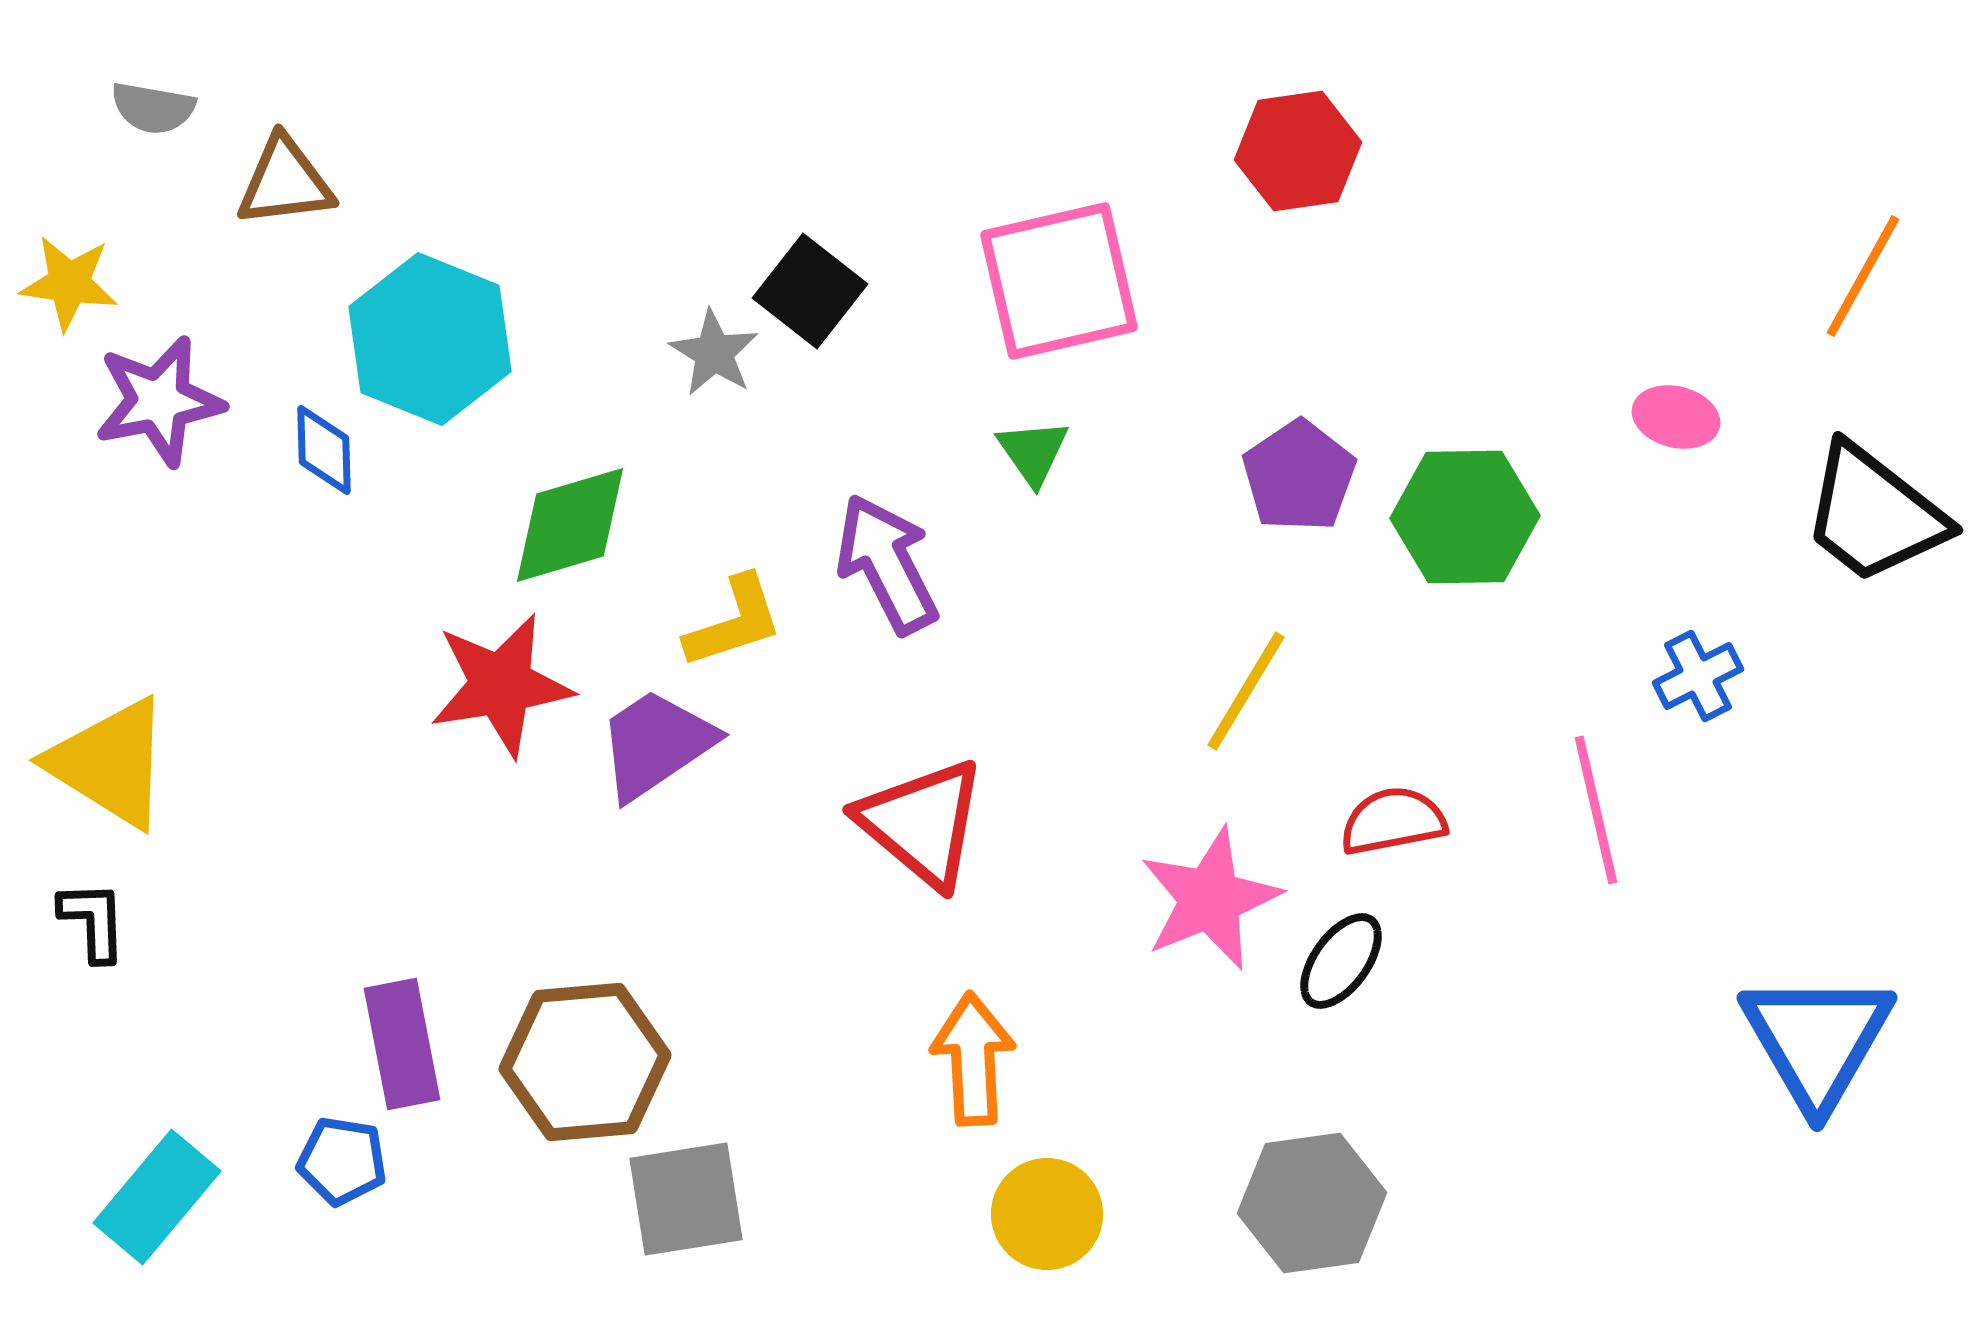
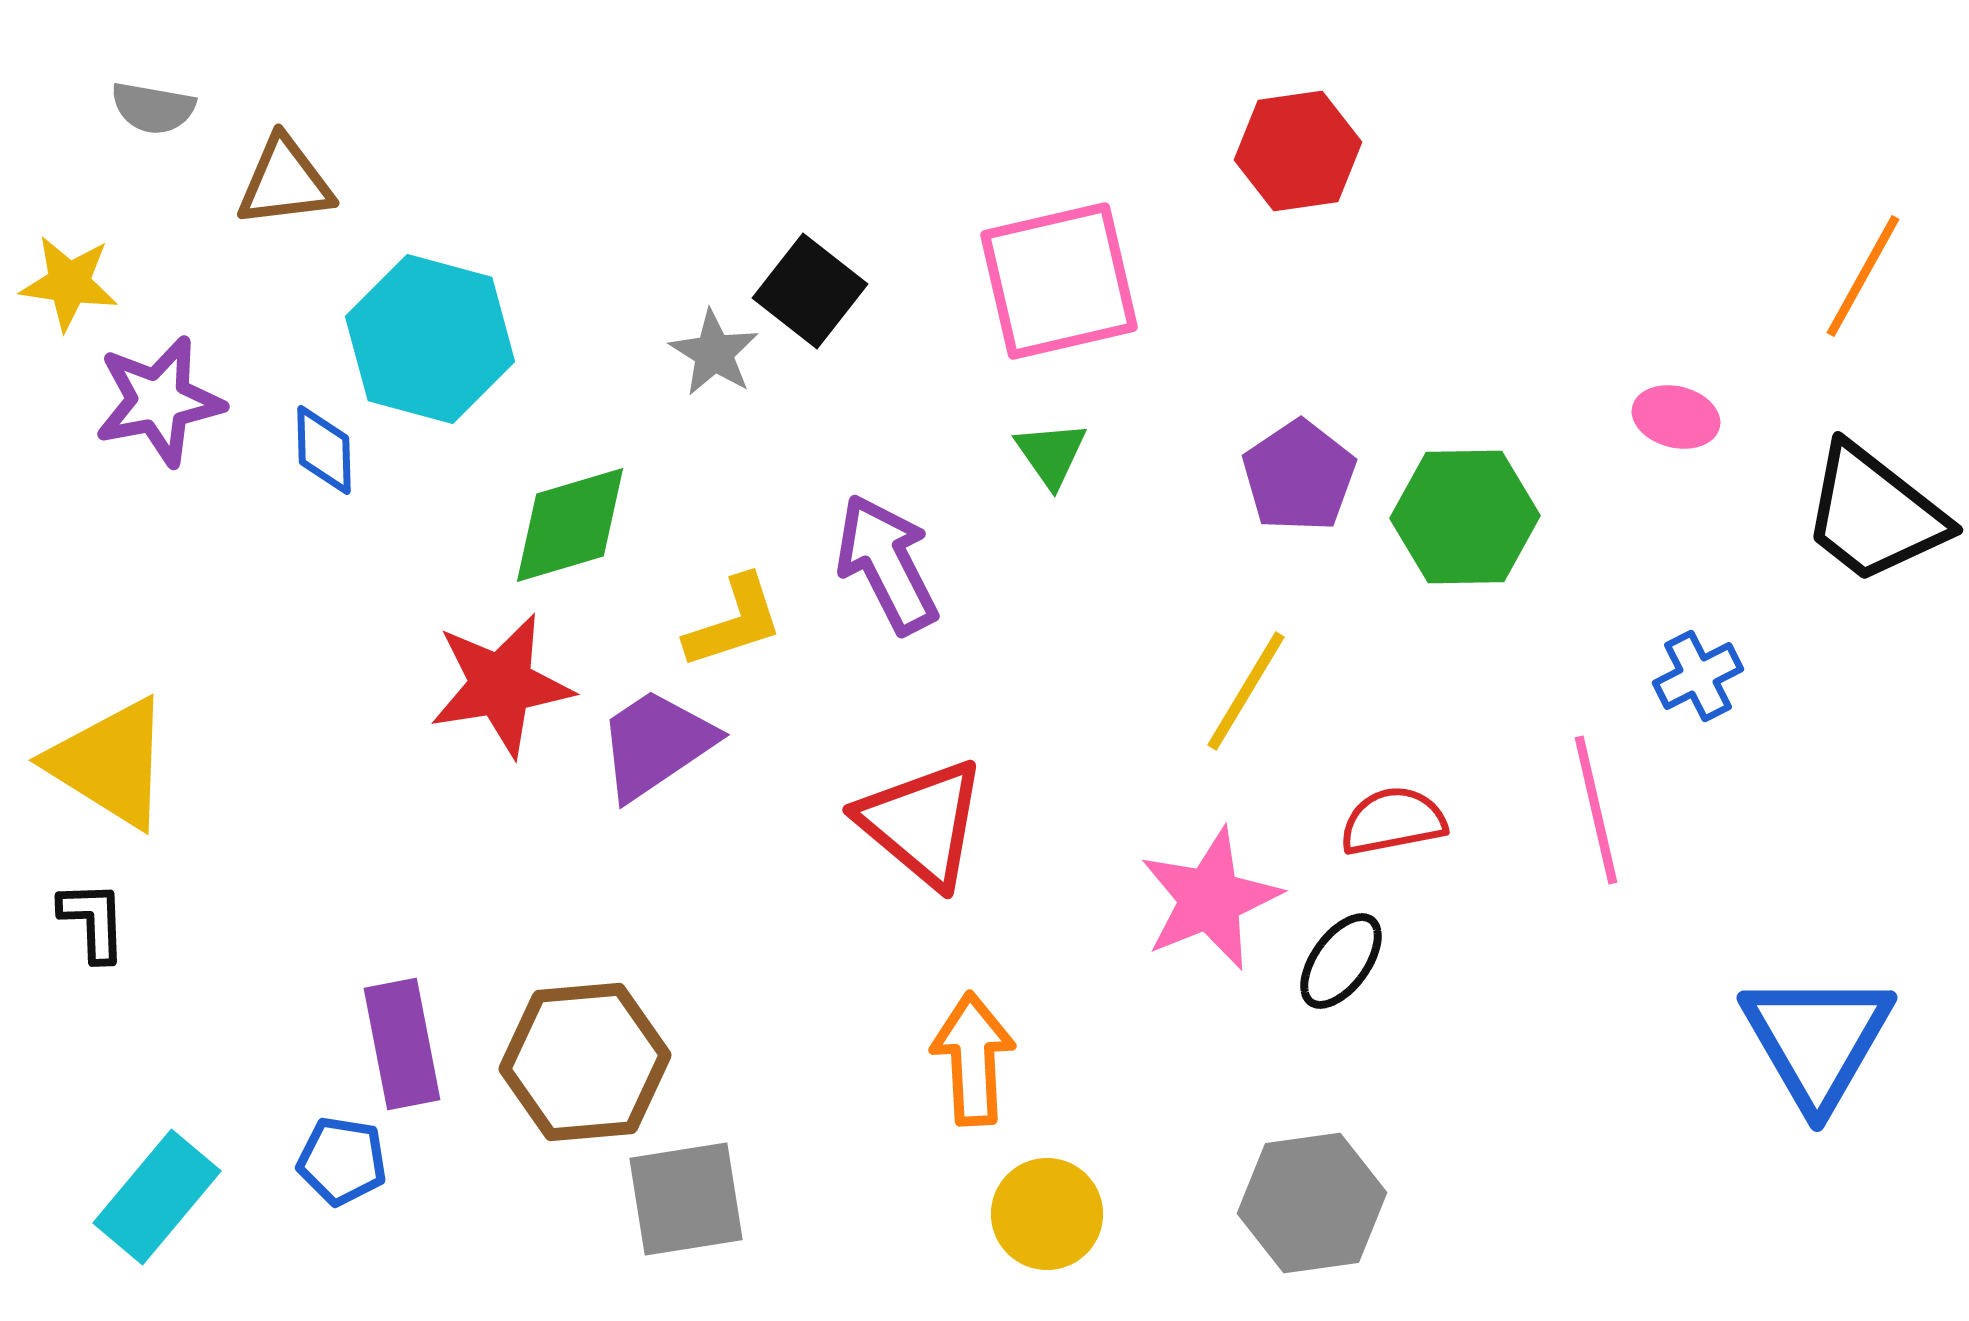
cyan hexagon: rotated 7 degrees counterclockwise
green triangle: moved 18 px right, 2 px down
